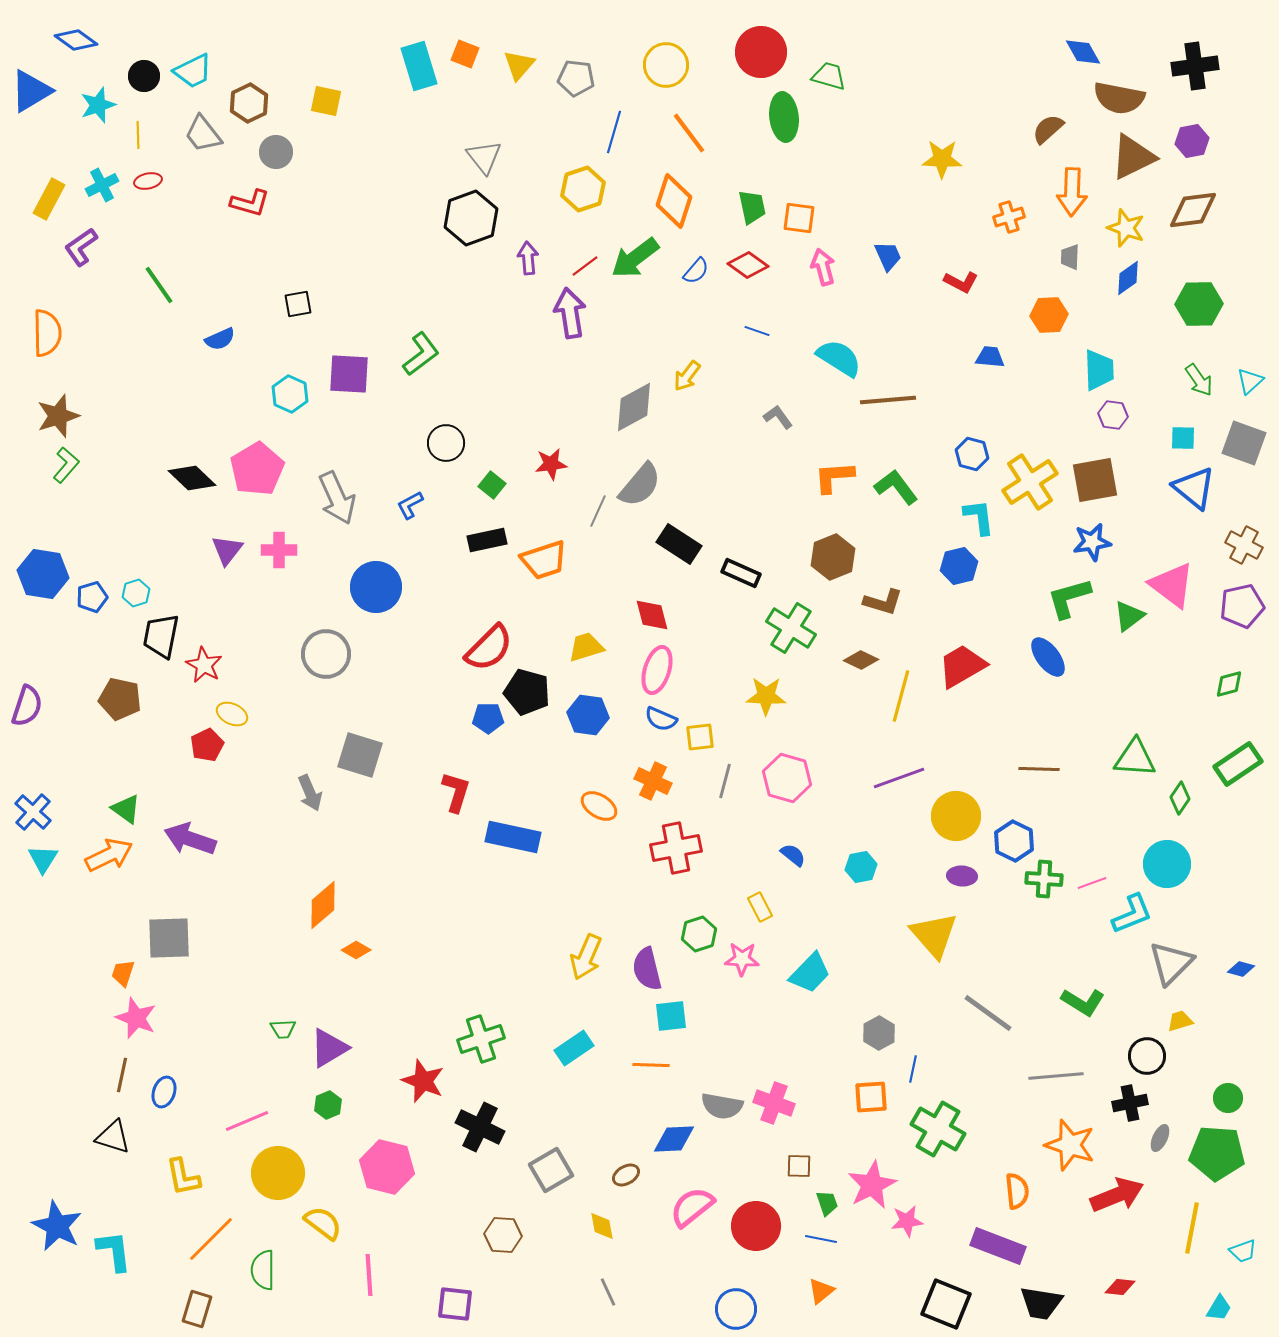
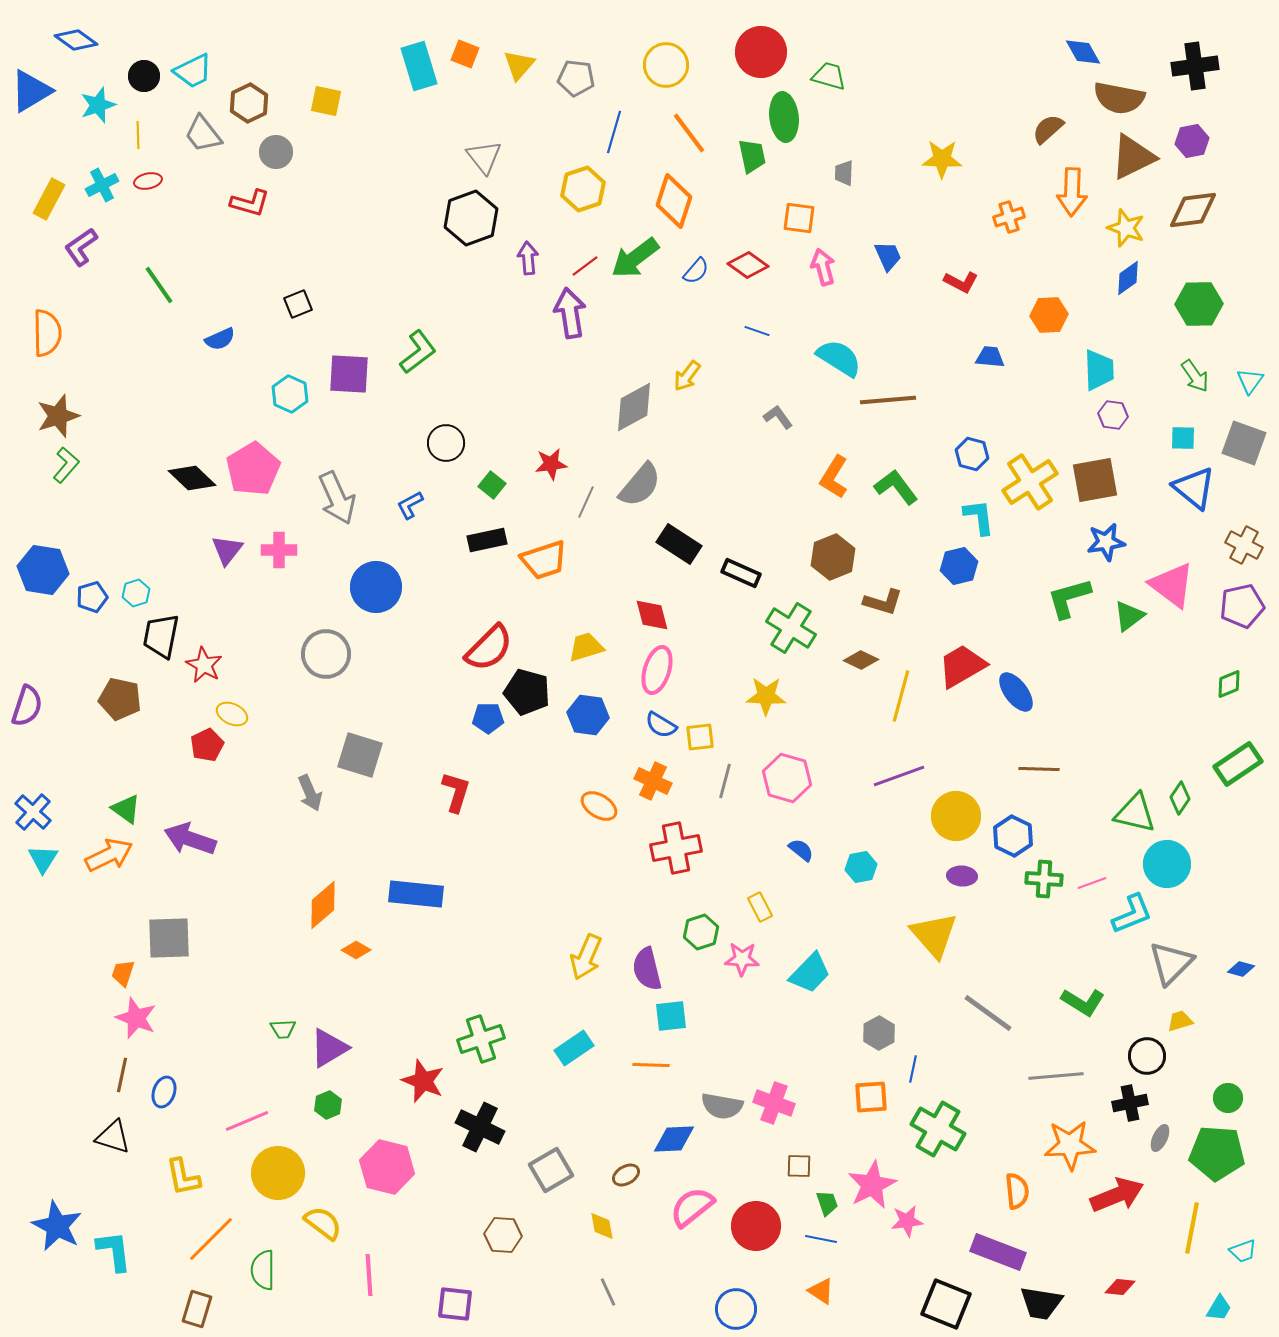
green trapezoid at (752, 207): moved 51 px up
gray trapezoid at (1070, 257): moved 226 px left, 84 px up
black square at (298, 304): rotated 12 degrees counterclockwise
green L-shape at (421, 354): moved 3 px left, 2 px up
green arrow at (1199, 380): moved 4 px left, 4 px up
cyan triangle at (1250, 381): rotated 12 degrees counterclockwise
pink pentagon at (257, 469): moved 4 px left
orange L-shape at (834, 477): rotated 54 degrees counterclockwise
gray line at (598, 511): moved 12 px left, 9 px up
blue star at (1092, 542): moved 14 px right
blue hexagon at (43, 574): moved 4 px up
blue ellipse at (1048, 657): moved 32 px left, 35 px down
green diamond at (1229, 684): rotated 8 degrees counterclockwise
blue semicircle at (661, 719): moved 6 px down; rotated 8 degrees clockwise
green triangle at (1135, 758): moved 55 px down; rotated 9 degrees clockwise
purple line at (899, 778): moved 2 px up
blue rectangle at (513, 837): moved 97 px left, 57 px down; rotated 6 degrees counterclockwise
blue hexagon at (1014, 841): moved 1 px left, 5 px up
blue semicircle at (793, 855): moved 8 px right, 5 px up
green hexagon at (699, 934): moved 2 px right, 2 px up
orange star at (1070, 1145): rotated 21 degrees counterclockwise
purple rectangle at (998, 1246): moved 6 px down
orange triangle at (821, 1291): rotated 48 degrees counterclockwise
